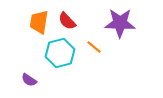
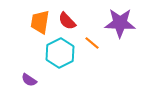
orange trapezoid: moved 1 px right
orange line: moved 2 px left, 4 px up
cyan hexagon: rotated 12 degrees counterclockwise
